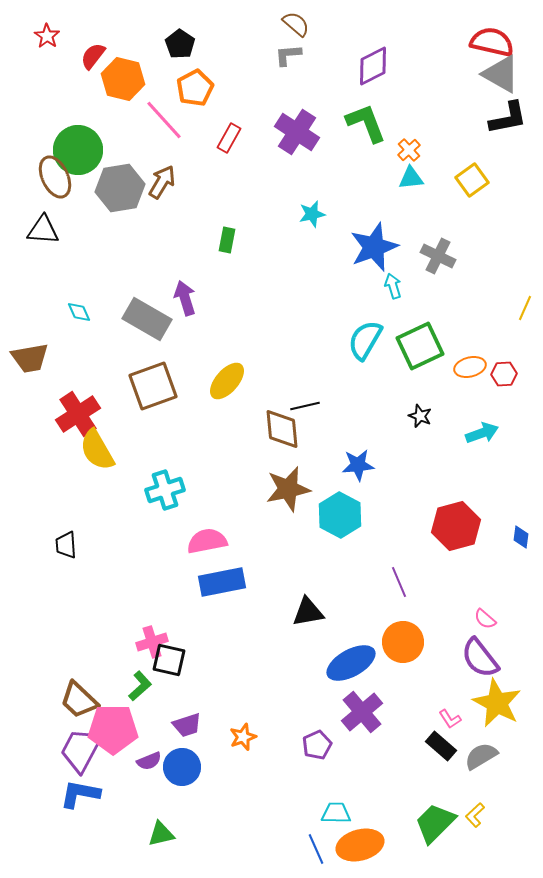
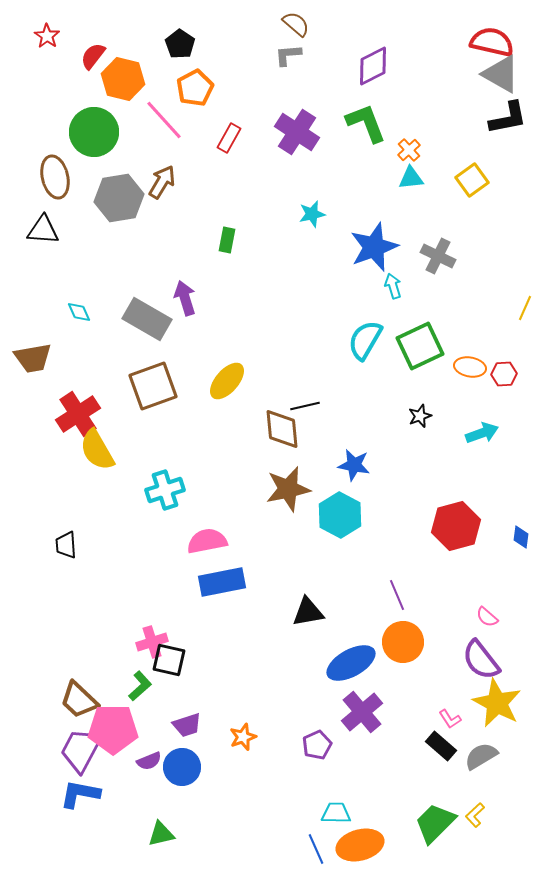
green circle at (78, 150): moved 16 px right, 18 px up
brown ellipse at (55, 177): rotated 12 degrees clockwise
gray hexagon at (120, 188): moved 1 px left, 10 px down
brown trapezoid at (30, 358): moved 3 px right
orange ellipse at (470, 367): rotated 24 degrees clockwise
black star at (420, 416): rotated 30 degrees clockwise
blue star at (358, 465): moved 4 px left; rotated 16 degrees clockwise
purple line at (399, 582): moved 2 px left, 13 px down
pink semicircle at (485, 619): moved 2 px right, 2 px up
purple semicircle at (480, 658): moved 1 px right, 2 px down
